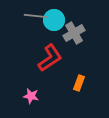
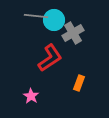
gray cross: moved 1 px left
pink star: rotated 21 degrees clockwise
